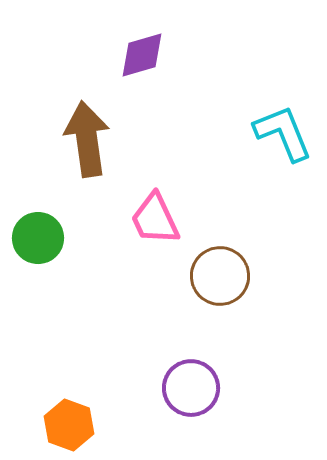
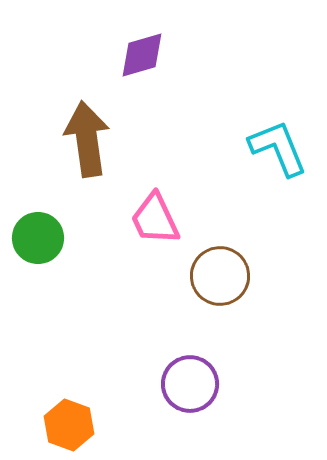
cyan L-shape: moved 5 px left, 15 px down
purple circle: moved 1 px left, 4 px up
